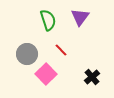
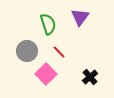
green semicircle: moved 4 px down
red line: moved 2 px left, 2 px down
gray circle: moved 3 px up
black cross: moved 2 px left
